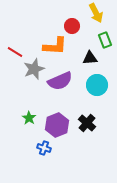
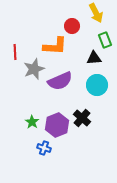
red line: rotated 56 degrees clockwise
black triangle: moved 4 px right
green star: moved 3 px right, 4 px down
black cross: moved 5 px left, 5 px up
